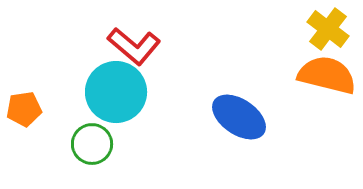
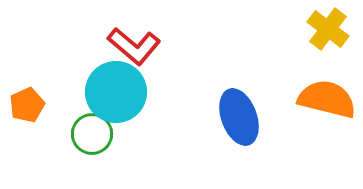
orange semicircle: moved 24 px down
orange pentagon: moved 3 px right, 4 px up; rotated 16 degrees counterclockwise
blue ellipse: rotated 36 degrees clockwise
green circle: moved 10 px up
